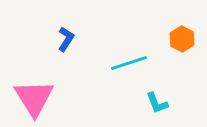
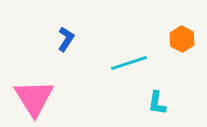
cyan L-shape: rotated 30 degrees clockwise
